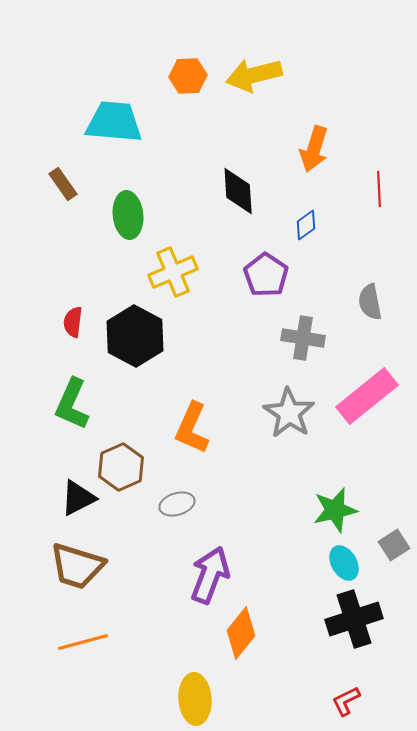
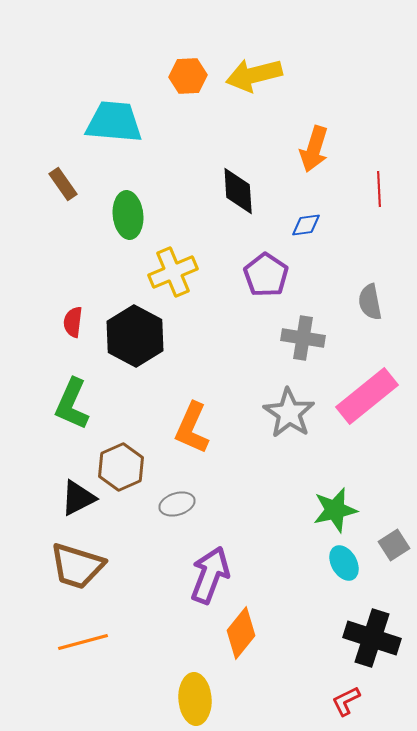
blue diamond: rotated 28 degrees clockwise
black cross: moved 18 px right, 19 px down; rotated 36 degrees clockwise
